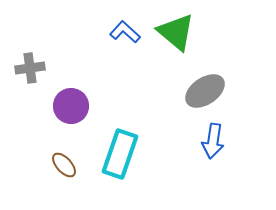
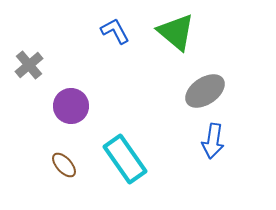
blue L-shape: moved 10 px left, 1 px up; rotated 20 degrees clockwise
gray cross: moved 1 px left, 3 px up; rotated 32 degrees counterclockwise
cyan rectangle: moved 5 px right, 5 px down; rotated 54 degrees counterclockwise
